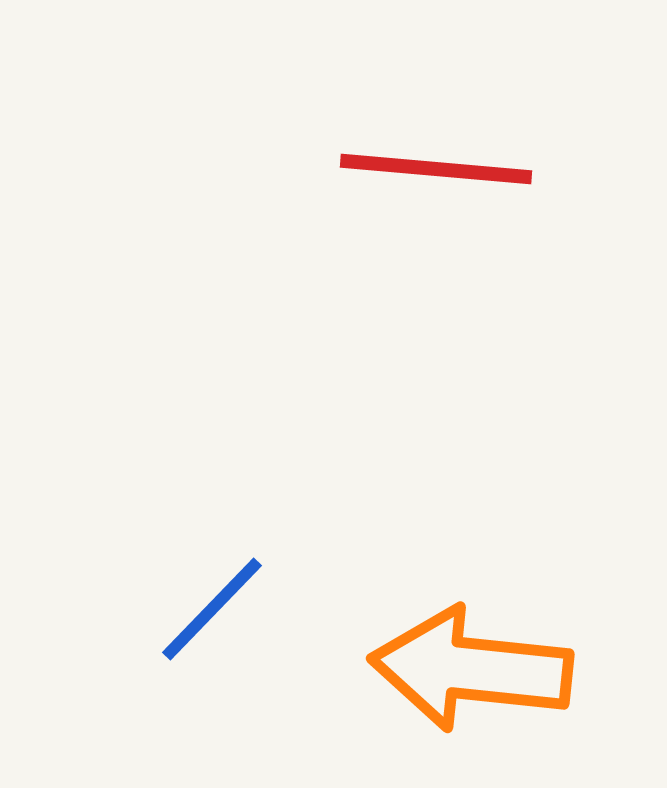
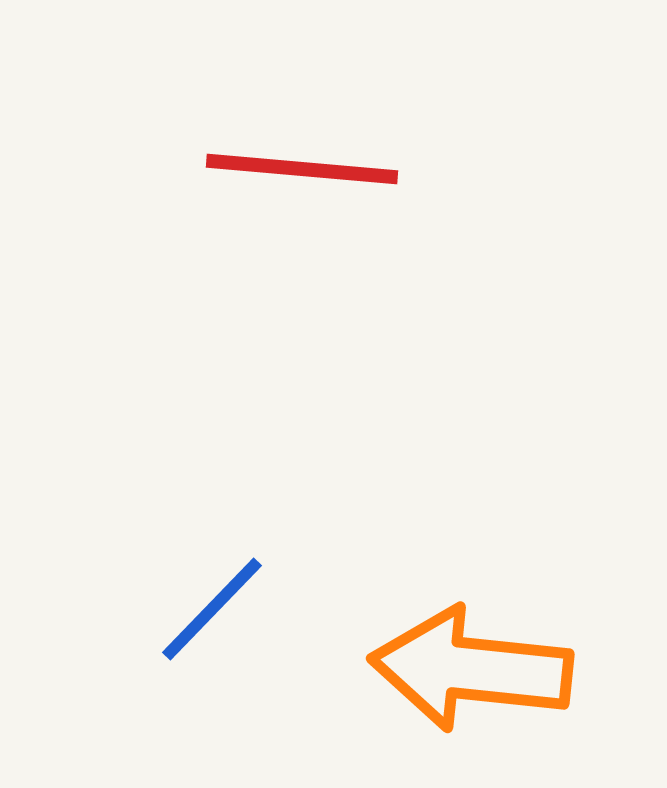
red line: moved 134 px left
